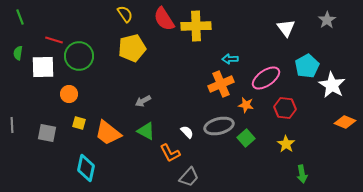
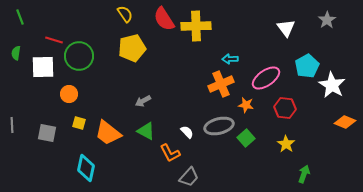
green semicircle: moved 2 px left
green arrow: moved 2 px right; rotated 150 degrees counterclockwise
